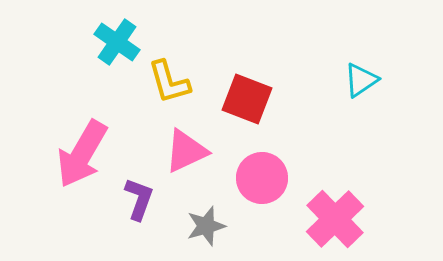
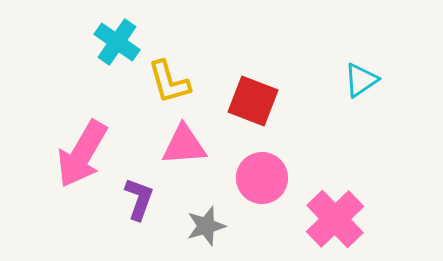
red square: moved 6 px right, 2 px down
pink triangle: moved 2 px left, 6 px up; rotated 21 degrees clockwise
